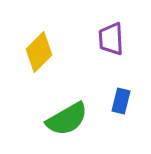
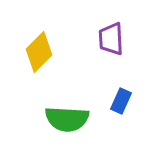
blue rectangle: rotated 10 degrees clockwise
green semicircle: rotated 33 degrees clockwise
